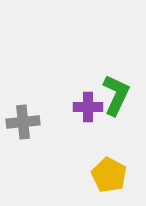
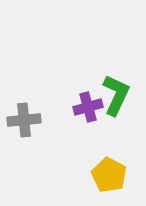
purple cross: rotated 16 degrees counterclockwise
gray cross: moved 1 px right, 2 px up
